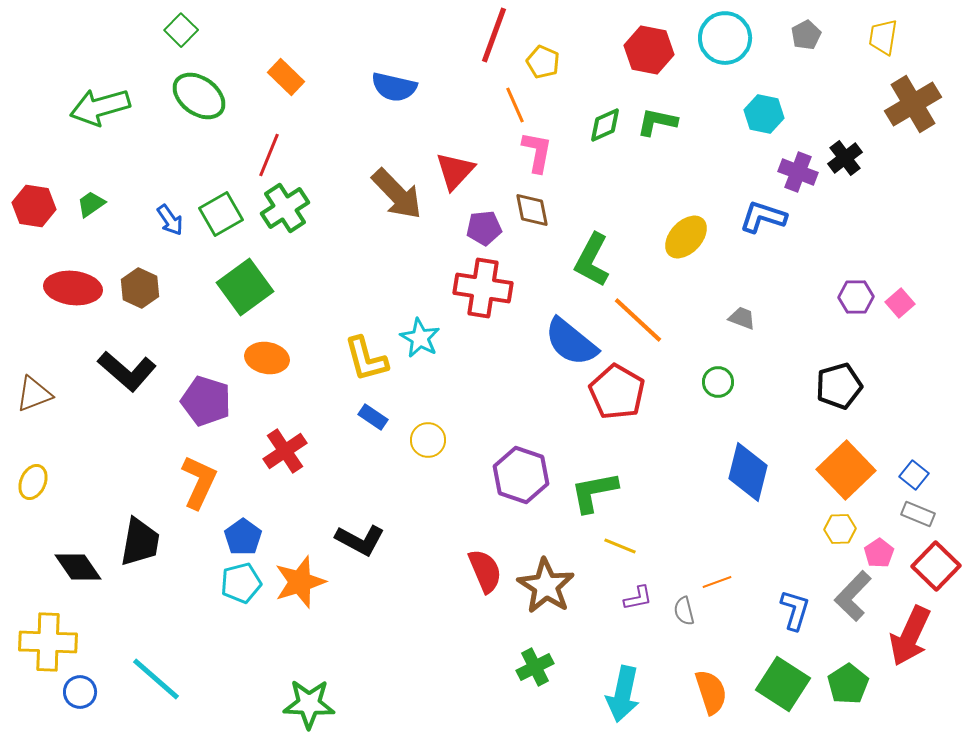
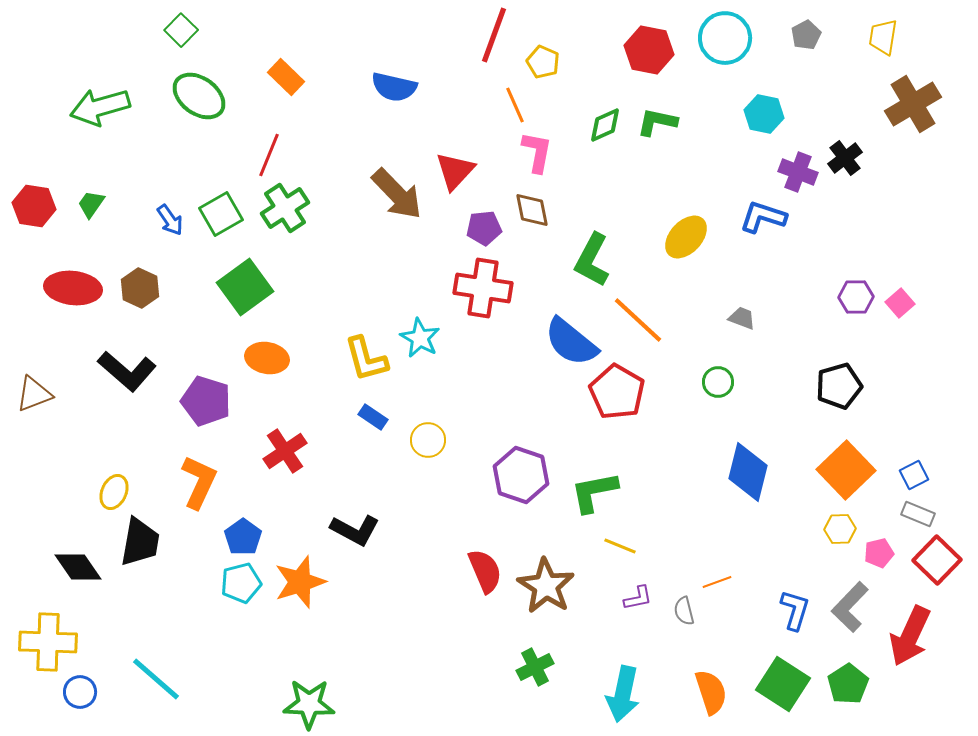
green trapezoid at (91, 204): rotated 20 degrees counterclockwise
blue square at (914, 475): rotated 24 degrees clockwise
yellow ellipse at (33, 482): moved 81 px right, 10 px down
black L-shape at (360, 540): moved 5 px left, 10 px up
pink pentagon at (879, 553): rotated 20 degrees clockwise
red square at (936, 566): moved 1 px right, 6 px up
gray L-shape at (853, 596): moved 3 px left, 11 px down
